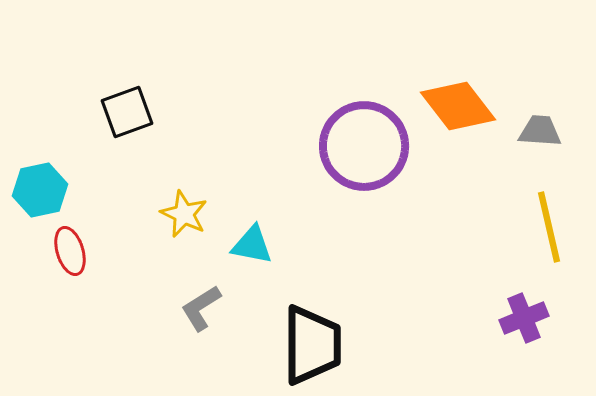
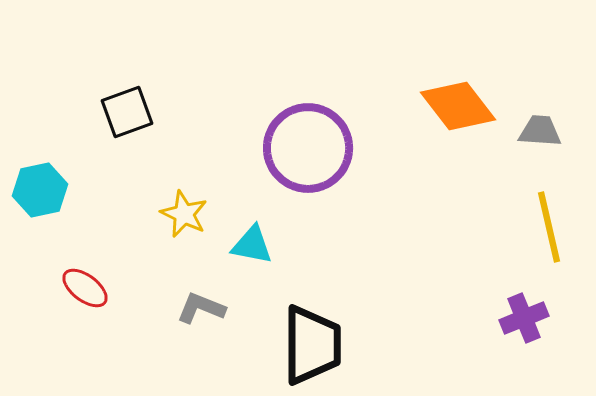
purple circle: moved 56 px left, 2 px down
red ellipse: moved 15 px right, 37 px down; rotated 36 degrees counterclockwise
gray L-shape: rotated 54 degrees clockwise
